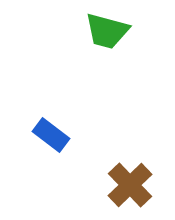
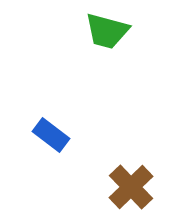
brown cross: moved 1 px right, 2 px down
